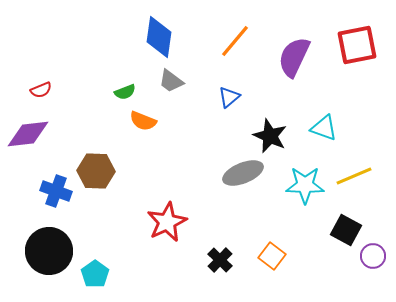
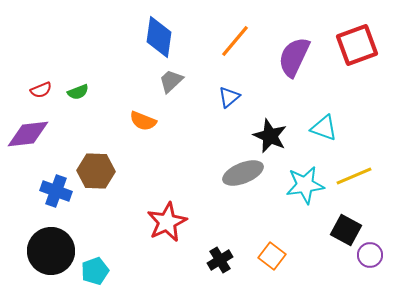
red square: rotated 9 degrees counterclockwise
gray trapezoid: rotated 100 degrees clockwise
green semicircle: moved 47 px left
cyan star: rotated 9 degrees counterclockwise
black circle: moved 2 px right
purple circle: moved 3 px left, 1 px up
black cross: rotated 15 degrees clockwise
cyan pentagon: moved 3 px up; rotated 16 degrees clockwise
